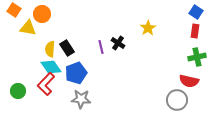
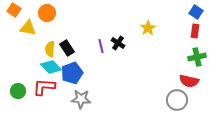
orange circle: moved 5 px right, 1 px up
purple line: moved 1 px up
cyan diamond: rotated 10 degrees counterclockwise
blue pentagon: moved 4 px left
red L-shape: moved 2 px left, 3 px down; rotated 50 degrees clockwise
